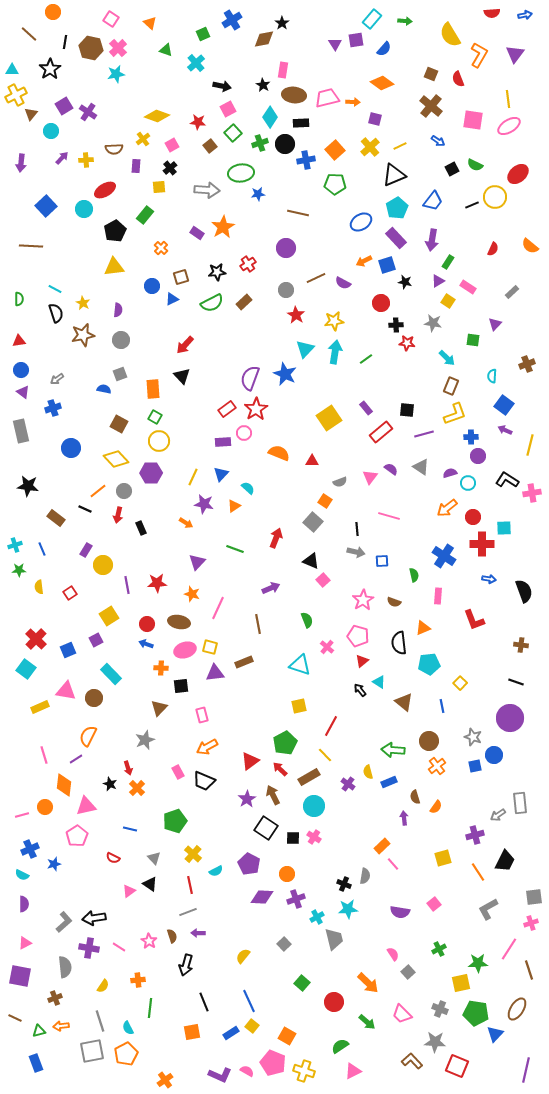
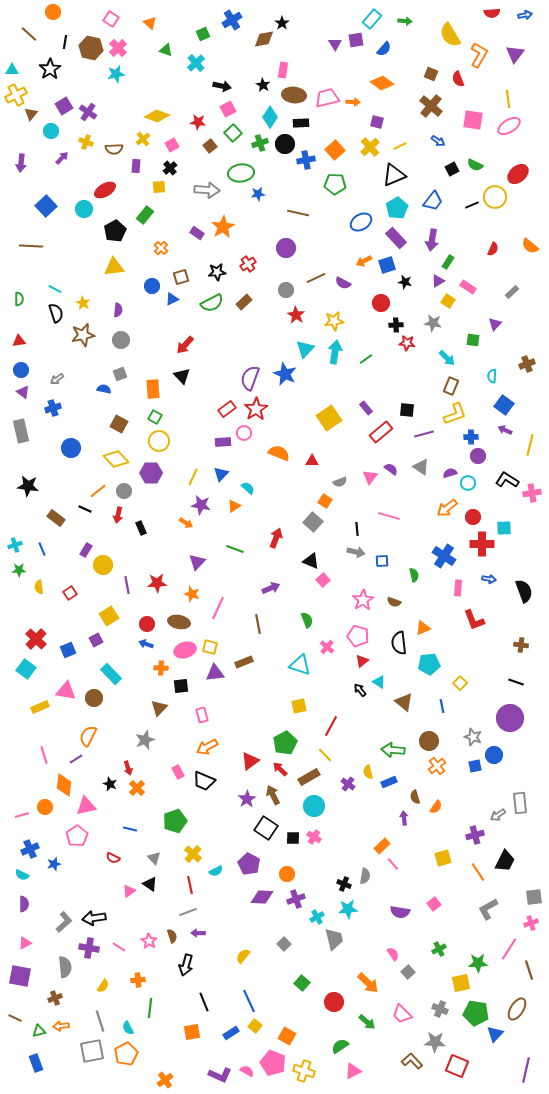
purple square at (375, 119): moved 2 px right, 3 px down
yellow cross at (86, 160): moved 18 px up; rotated 24 degrees clockwise
purple star at (204, 504): moved 3 px left, 1 px down
pink rectangle at (438, 596): moved 20 px right, 8 px up
yellow square at (252, 1026): moved 3 px right
